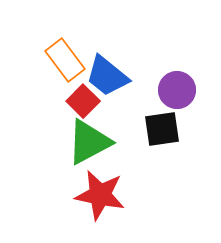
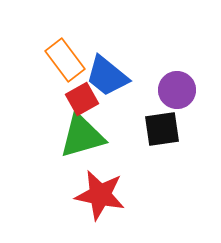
red square: moved 1 px left, 2 px up; rotated 16 degrees clockwise
green triangle: moved 7 px left, 6 px up; rotated 12 degrees clockwise
